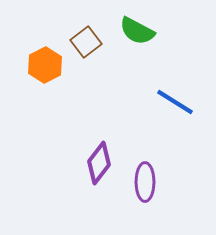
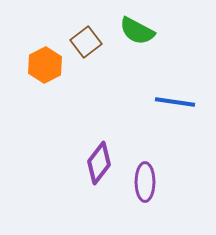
blue line: rotated 24 degrees counterclockwise
